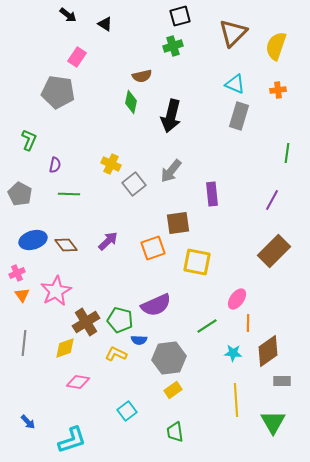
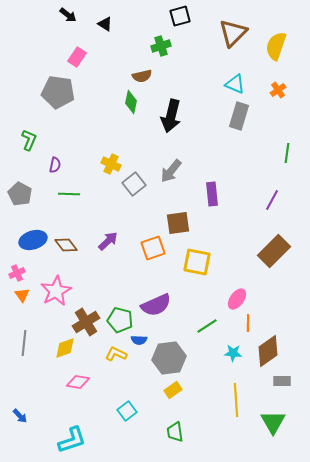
green cross at (173, 46): moved 12 px left
orange cross at (278, 90): rotated 28 degrees counterclockwise
blue arrow at (28, 422): moved 8 px left, 6 px up
